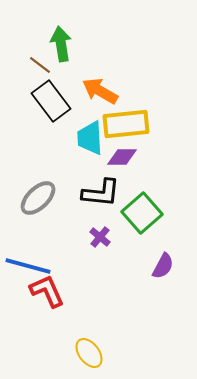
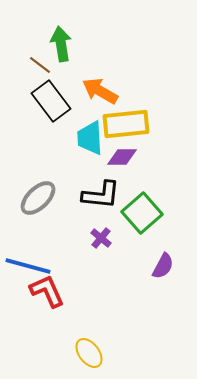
black L-shape: moved 2 px down
purple cross: moved 1 px right, 1 px down
